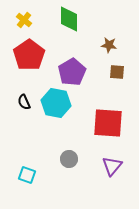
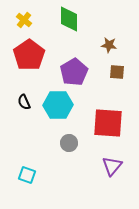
purple pentagon: moved 2 px right
cyan hexagon: moved 2 px right, 2 px down; rotated 12 degrees counterclockwise
gray circle: moved 16 px up
